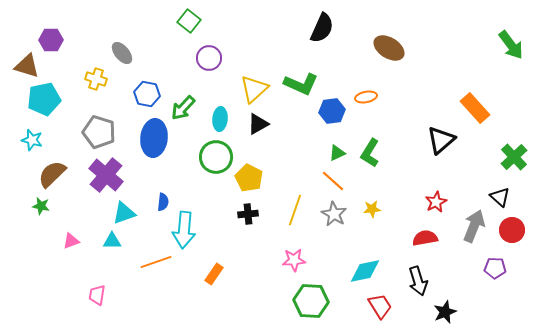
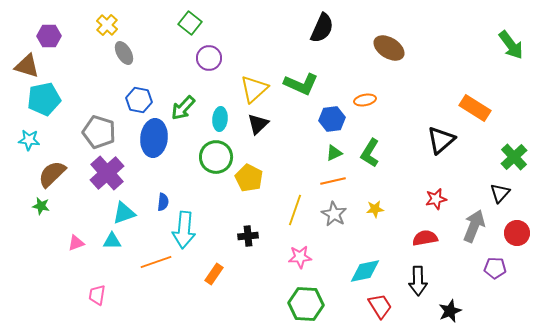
green square at (189, 21): moved 1 px right, 2 px down
purple hexagon at (51, 40): moved 2 px left, 4 px up
gray ellipse at (122, 53): moved 2 px right; rotated 10 degrees clockwise
yellow cross at (96, 79): moved 11 px right, 54 px up; rotated 25 degrees clockwise
blue hexagon at (147, 94): moved 8 px left, 6 px down
orange ellipse at (366, 97): moved 1 px left, 3 px down
orange rectangle at (475, 108): rotated 16 degrees counterclockwise
blue hexagon at (332, 111): moved 8 px down
black triangle at (258, 124): rotated 15 degrees counterclockwise
cyan star at (32, 140): moved 3 px left; rotated 10 degrees counterclockwise
green triangle at (337, 153): moved 3 px left
purple cross at (106, 175): moved 1 px right, 2 px up; rotated 8 degrees clockwise
orange line at (333, 181): rotated 55 degrees counterclockwise
black triangle at (500, 197): moved 4 px up; rotated 30 degrees clockwise
red star at (436, 202): moved 3 px up; rotated 15 degrees clockwise
yellow star at (372, 209): moved 3 px right
black cross at (248, 214): moved 22 px down
red circle at (512, 230): moved 5 px right, 3 px down
pink triangle at (71, 241): moved 5 px right, 2 px down
pink star at (294, 260): moved 6 px right, 3 px up
black arrow at (418, 281): rotated 16 degrees clockwise
green hexagon at (311, 301): moved 5 px left, 3 px down
black star at (445, 312): moved 5 px right, 1 px up
